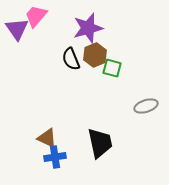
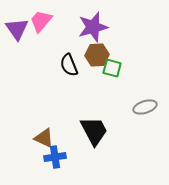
pink trapezoid: moved 5 px right, 5 px down
purple star: moved 5 px right, 1 px up
brown hexagon: moved 2 px right; rotated 20 degrees clockwise
black semicircle: moved 2 px left, 6 px down
gray ellipse: moved 1 px left, 1 px down
brown triangle: moved 3 px left
black trapezoid: moved 6 px left, 12 px up; rotated 16 degrees counterclockwise
